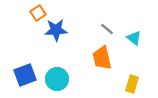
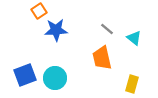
orange square: moved 1 px right, 2 px up
cyan circle: moved 2 px left, 1 px up
